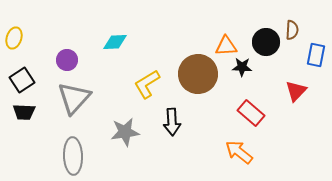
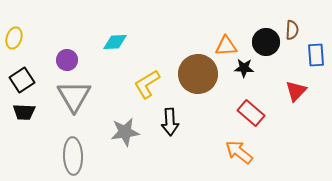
blue rectangle: rotated 15 degrees counterclockwise
black star: moved 2 px right, 1 px down
gray triangle: moved 2 px up; rotated 12 degrees counterclockwise
black arrow: moved 2 px left
